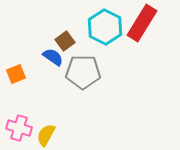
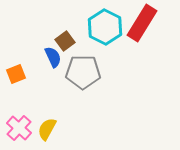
blue semicircle: rotated 30 degrees clockwise
pink cross: rotated 25 degrees clockwise
yellow semicircle: moved 1 px right, 6 px up
